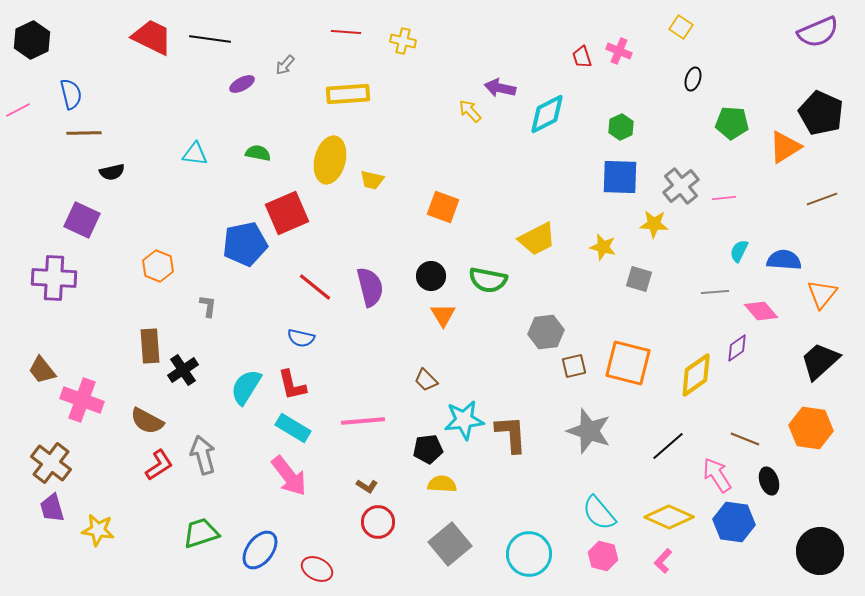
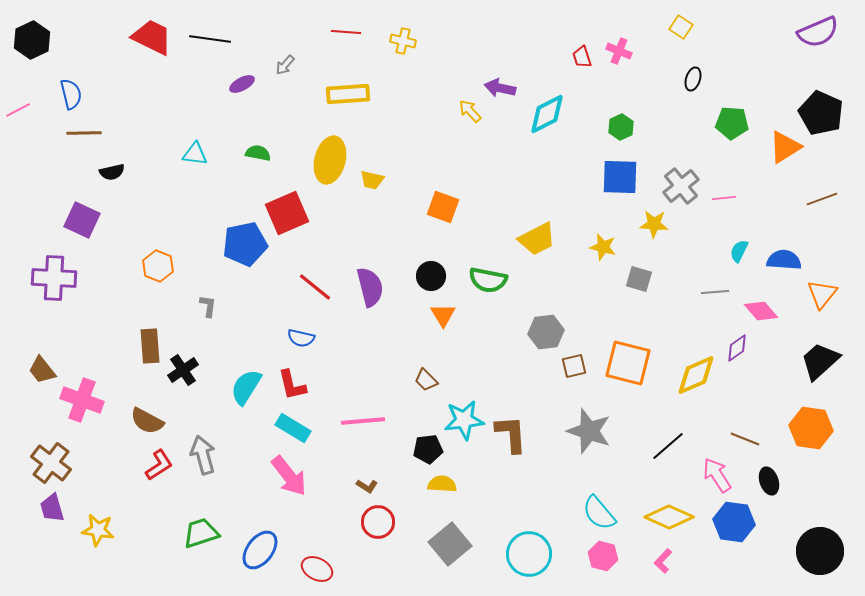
yellow diamond at (696, 375): rotated 12 degrees clockwise
